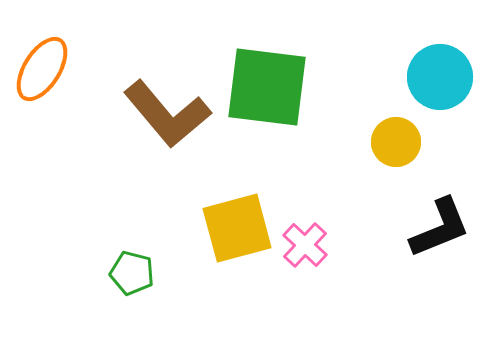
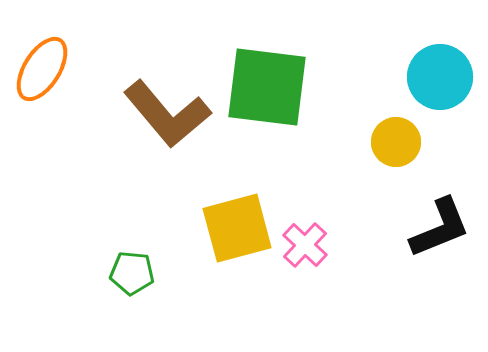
green pentagon: rotated 9 degrees counterclockwise
